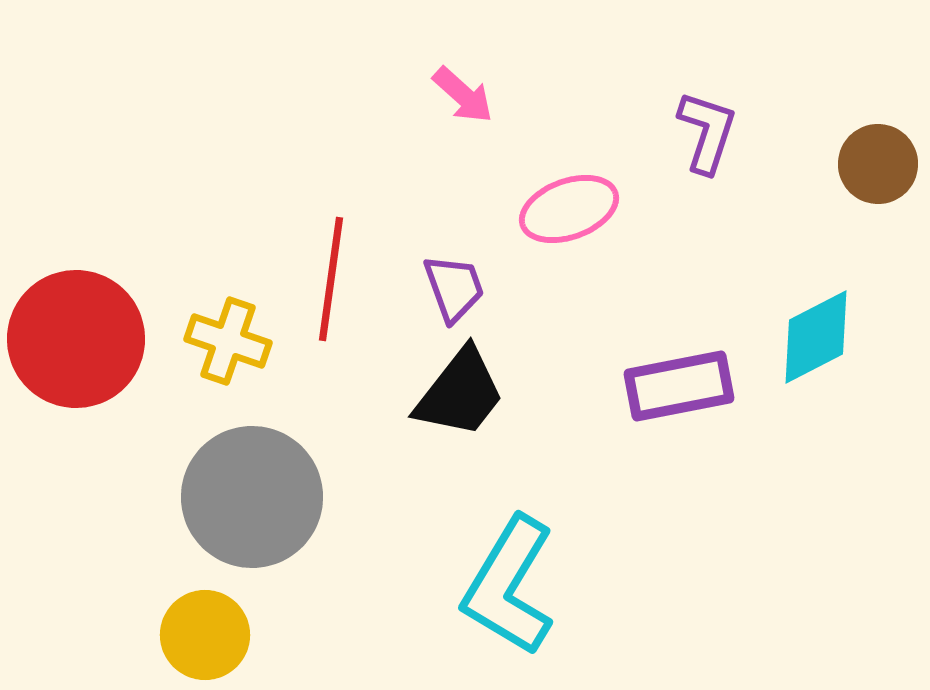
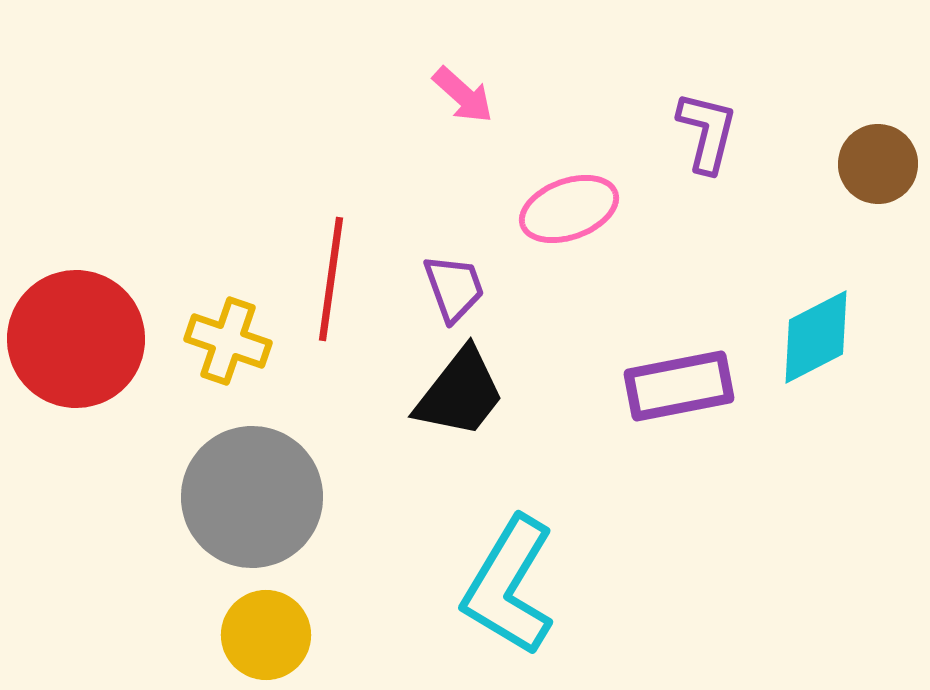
purple L-shape: rotated 4 degrees counterclockwise
yellow circle: moved 61 px right
